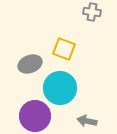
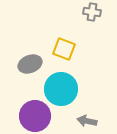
cyan circle: moved 1 px right, 1 px down
